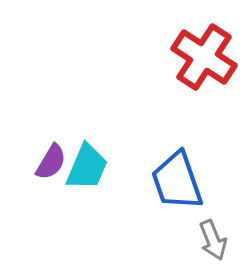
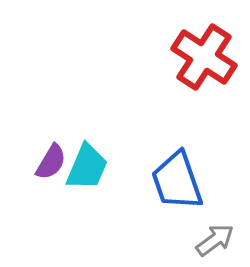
gray arrow: moved 2 px right; rotated 105 degrees counterclockwise
